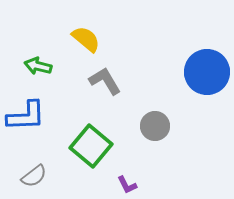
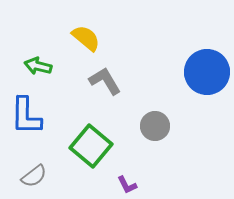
yellow semicircle: moved 1 px up
blue L-shape: rotated 93 degrees clockwise
